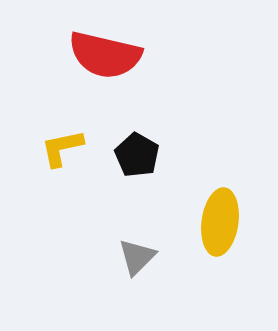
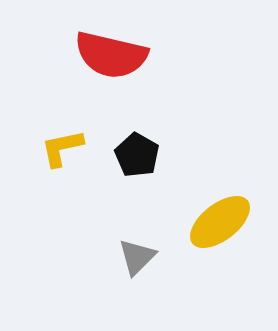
red semicircle: moved 6 px right
yellow ellipse: rotated 44 degrees clockwise
